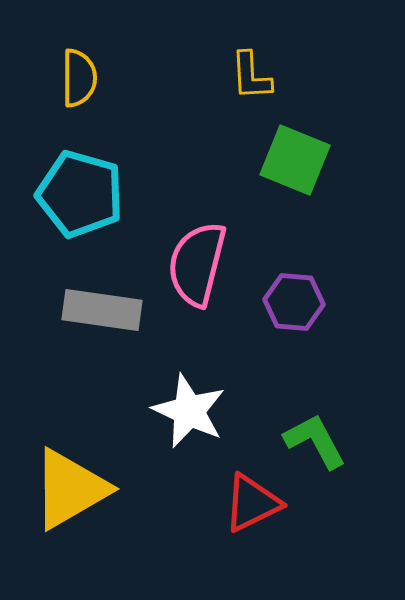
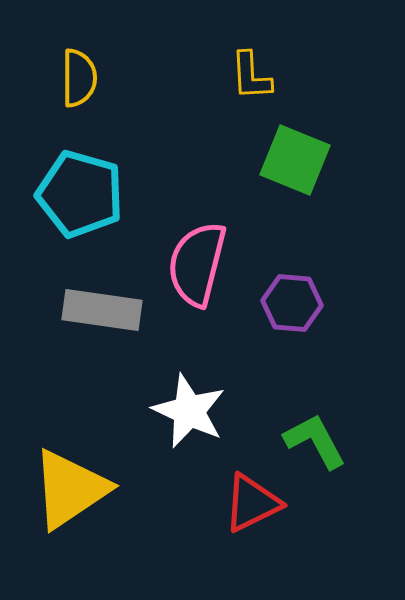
purple hexagon: moved 2 px left, 1 px down
yellow triangle: rotated 4 degrees counterclockwise
